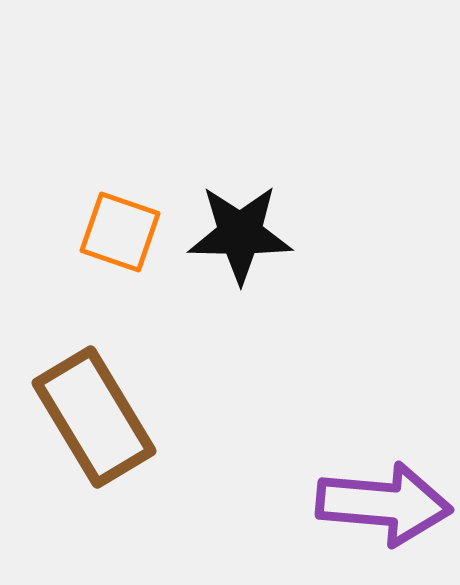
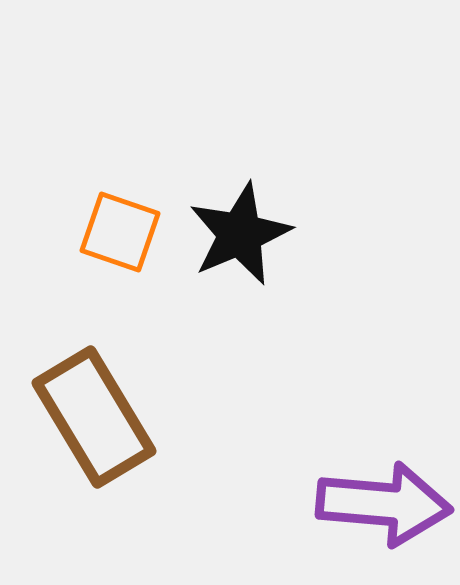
black star: rotated 24 degrees counterclockwise
